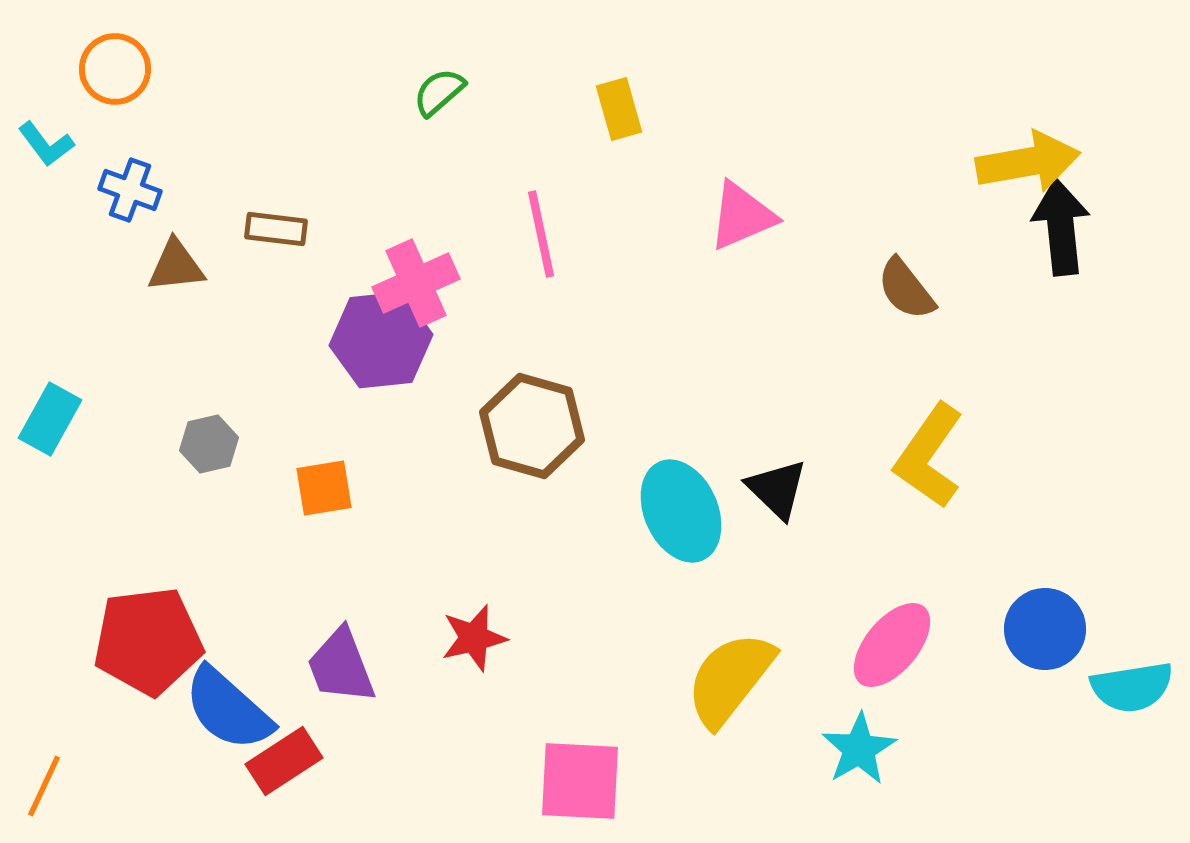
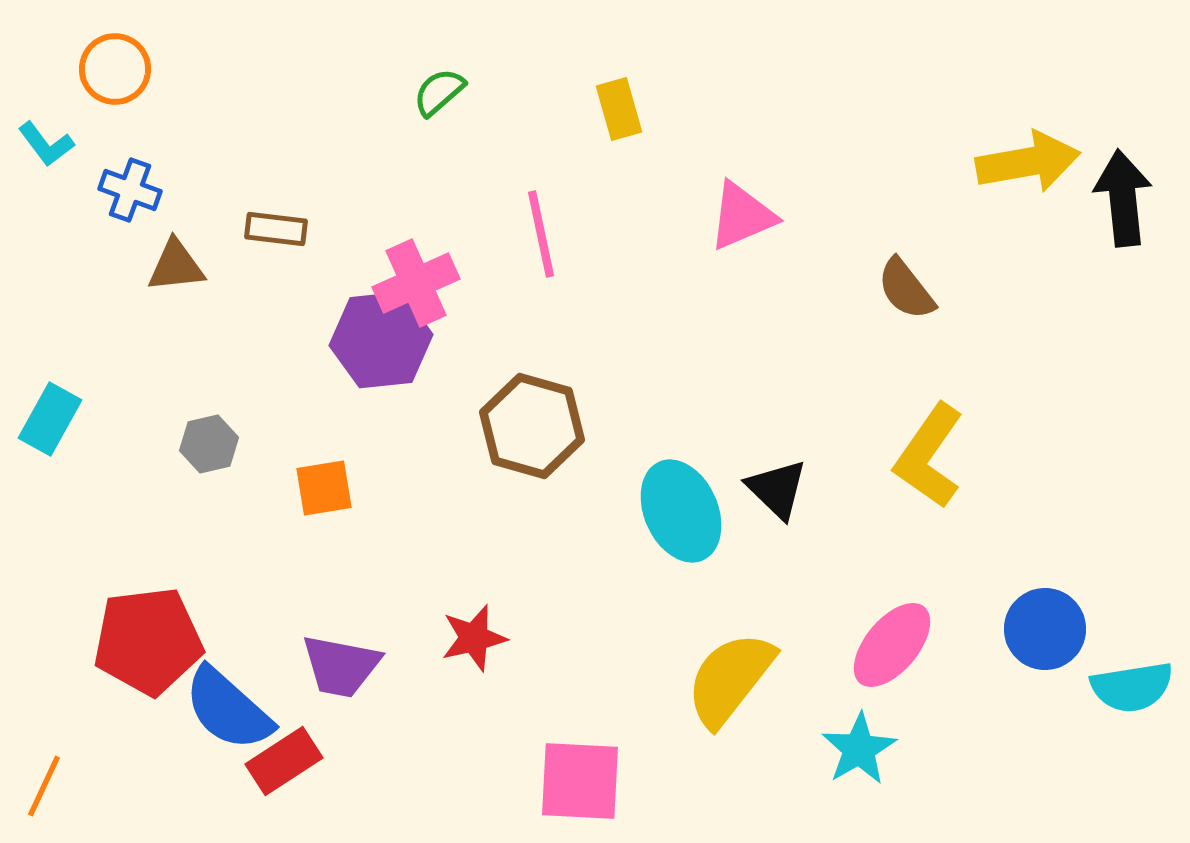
black arrow: moved 62 px right, 29 px up
purple trapezoid: rotated 58 degrees counterclockwise
